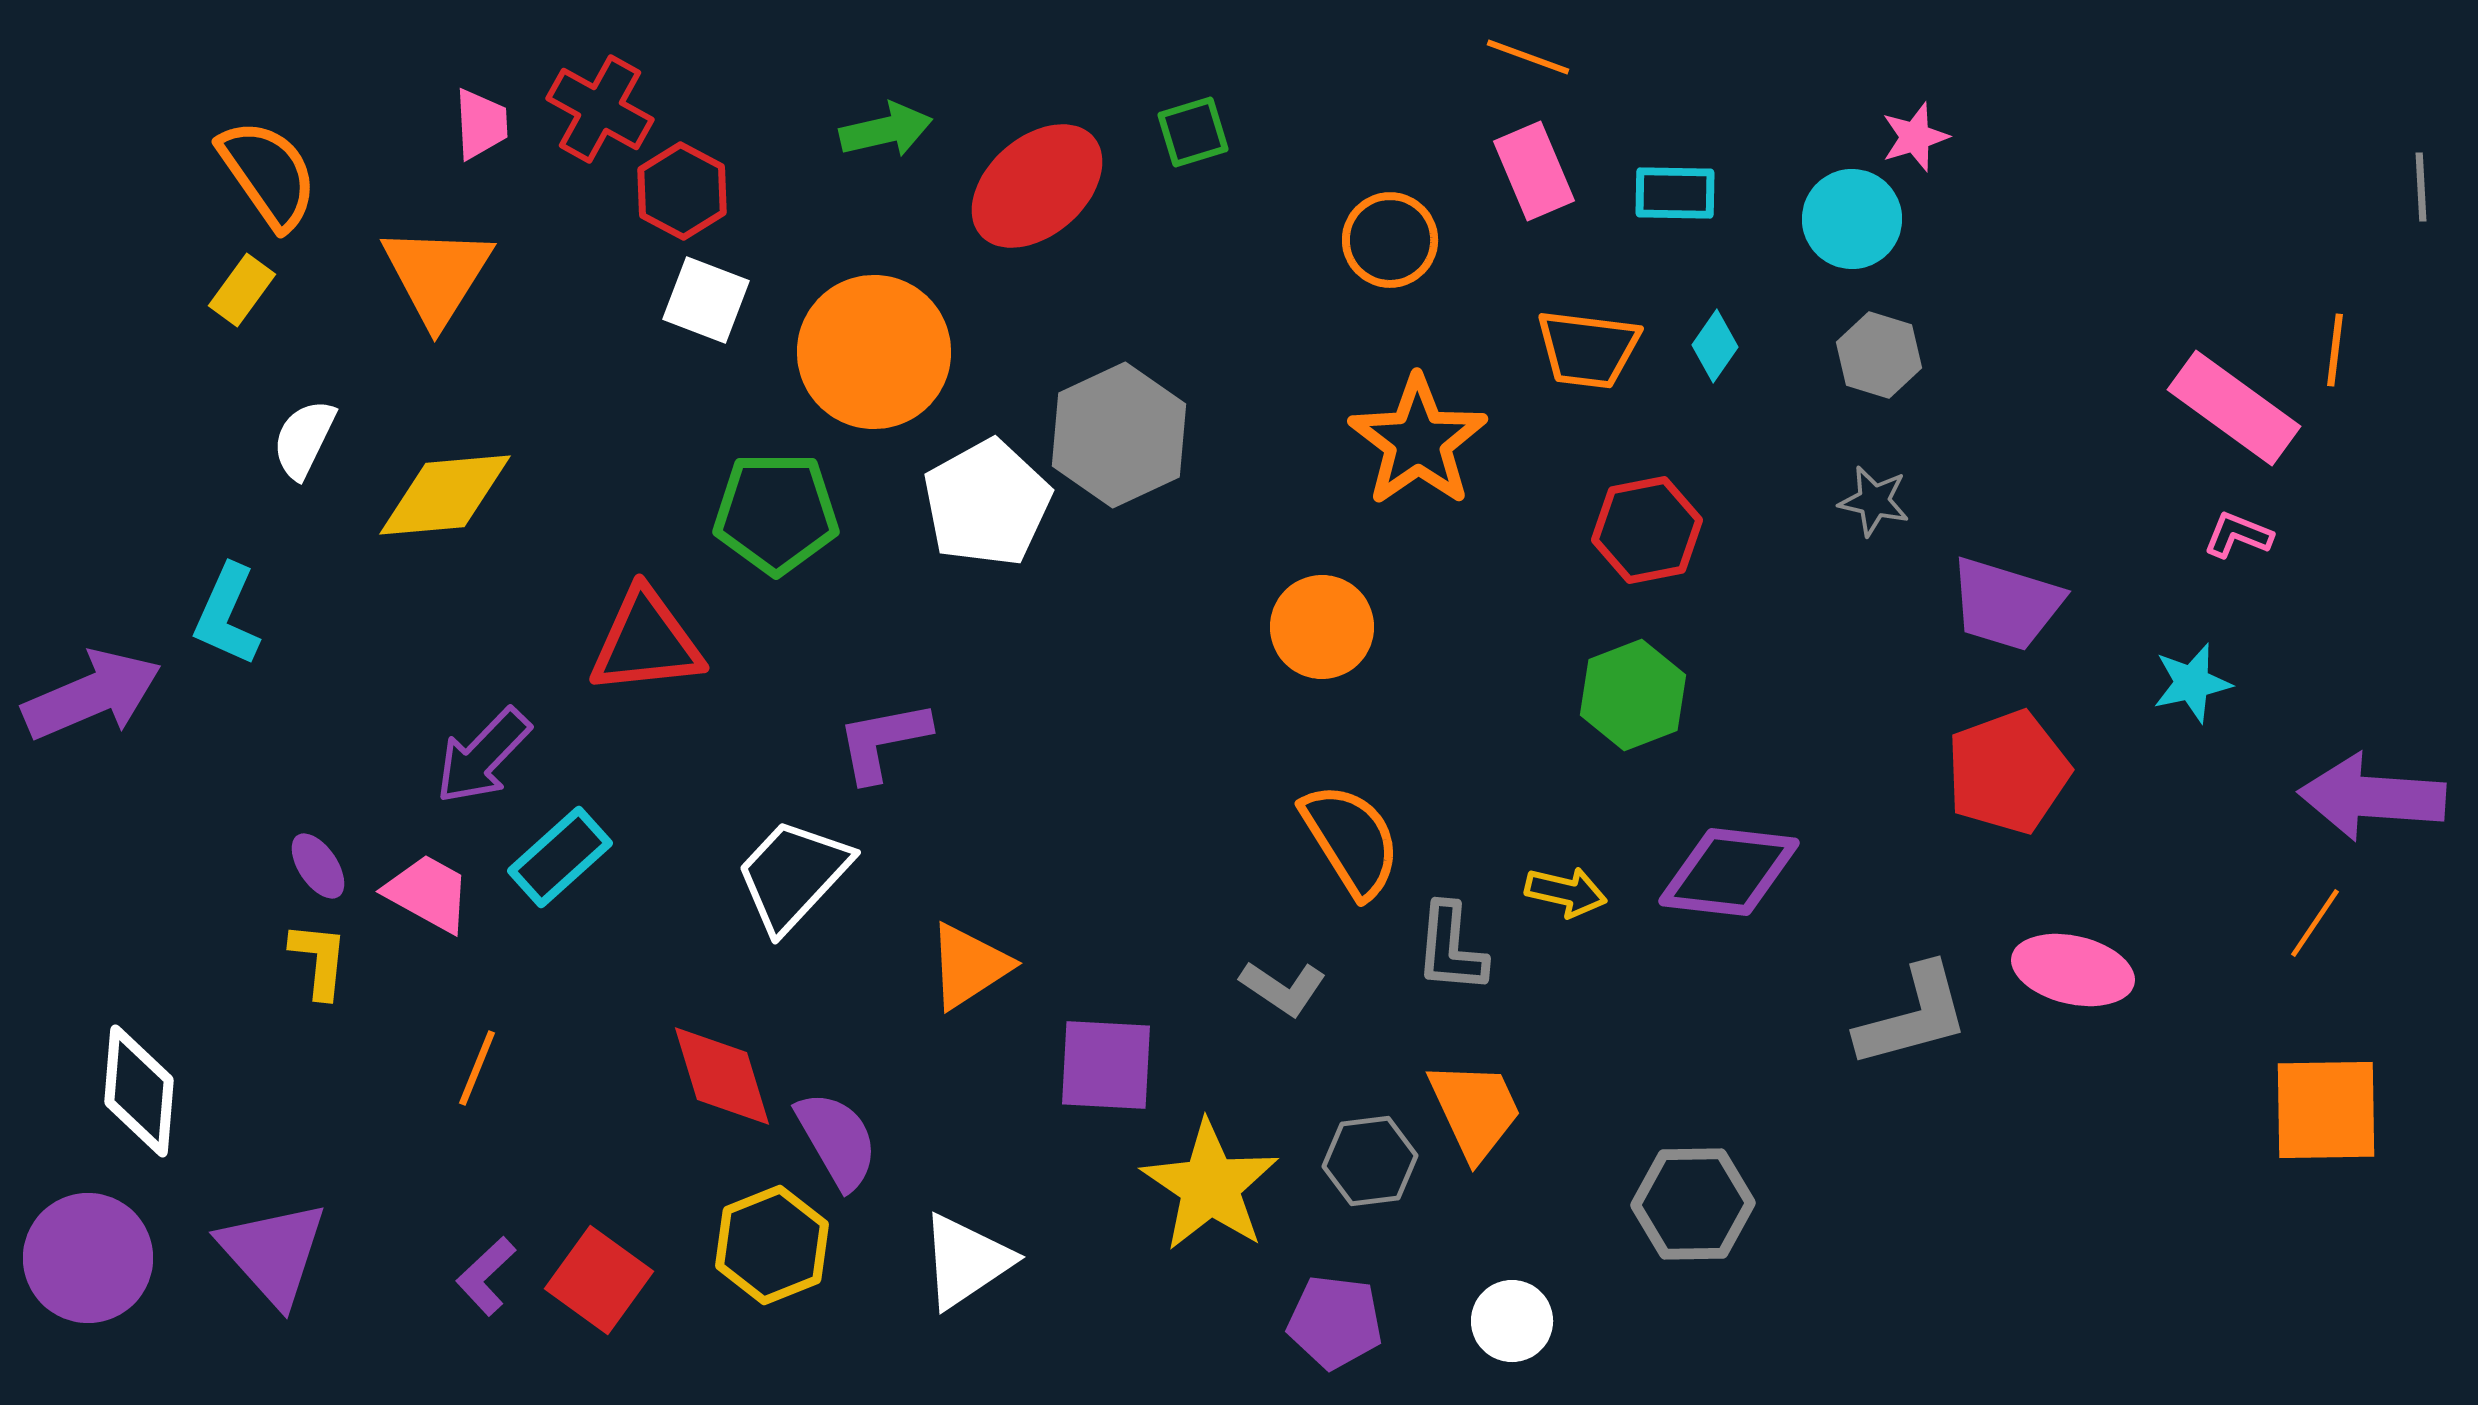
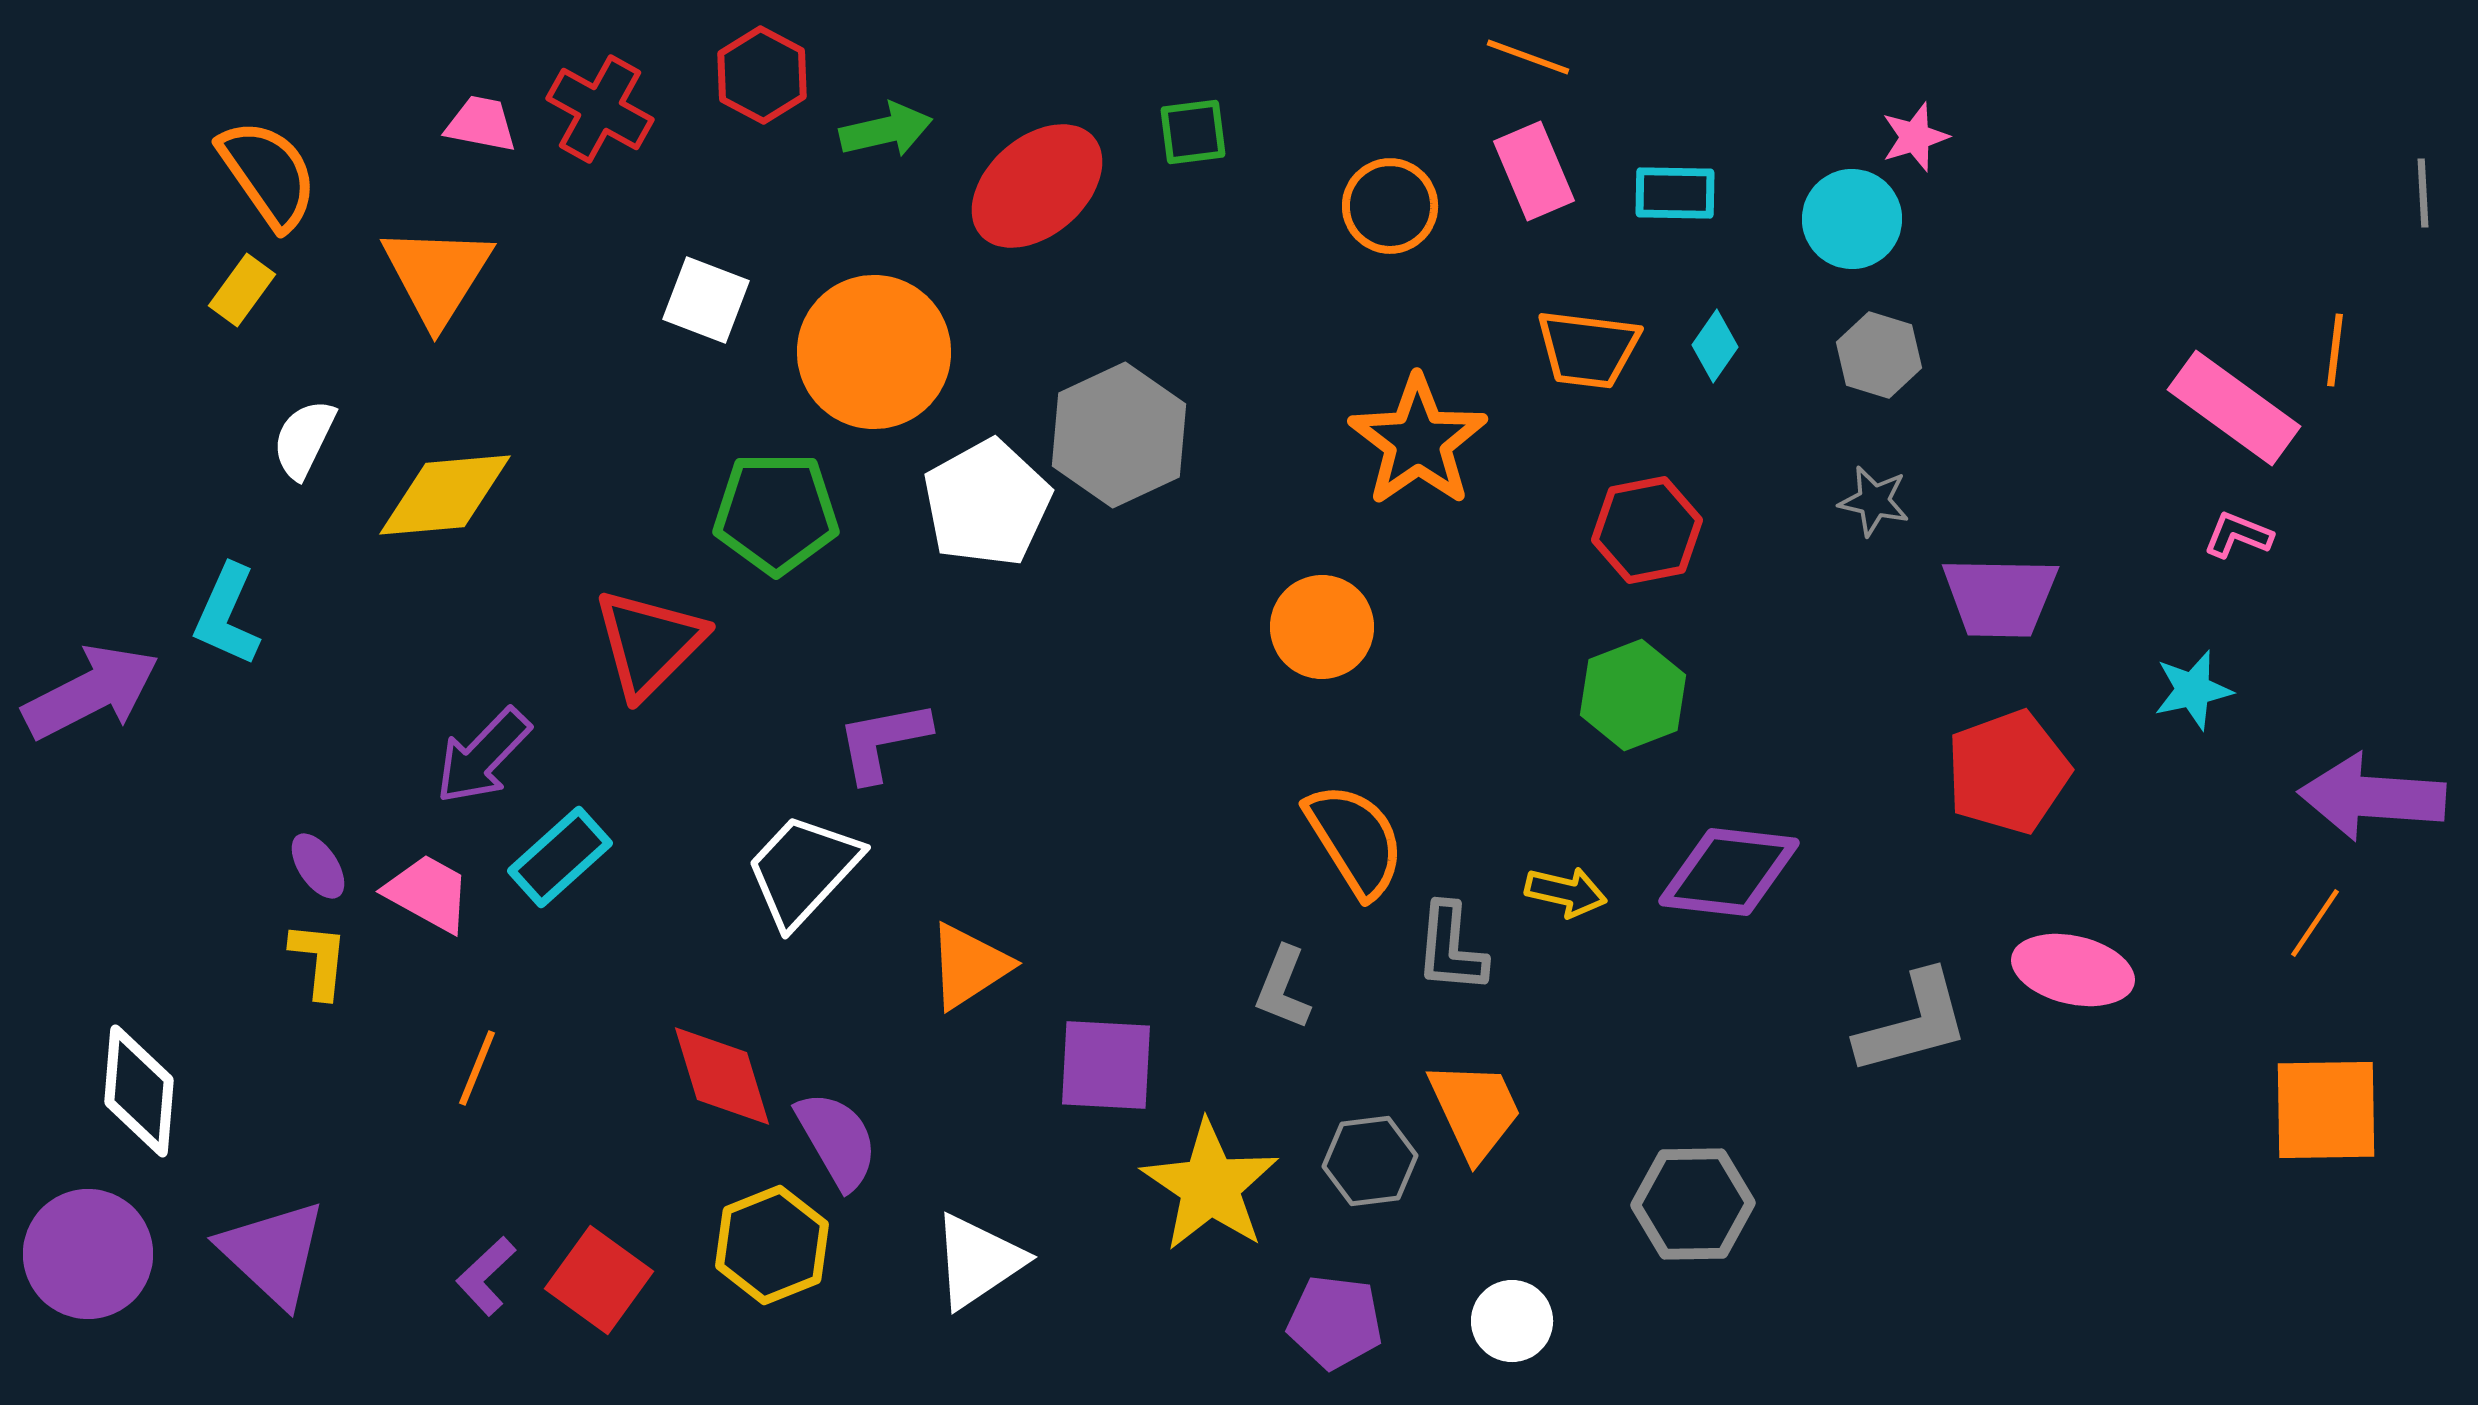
pink trapezoid at (481, 124): rotated 76 degrees counterclockwise
green square at (1193, 132): rotated 10 degrees clockwise
gray line at (2421, 187): moved 2 px right, 6 px down
red hexagon at (682, 191): moved 80 px right, 116 px up
orange circle at (1390, 240): moved 34 px up
purple trapezoid at (2006, 604): moved 6 px left, 7 px up; rotated 16 degrees counterclockwise
red triangle at (646, 642): moved 3 px right, 1 px down; rotated 39 degrees counterclockwise
cyan star at (2192, 683): moved 1 px right, 7 px down
purple arrow at (92, 695): moved 1 px left, 3 px up; rotated 4 degrees counterclockwise
orange semicircle at (1351, 840): moved 4 px right
white trapezoid at (793, 875): moved 10 px right, 5 px up
gray L-shape at (1283, 988): rotated 78 degrees clockwise
gray L-shape at (1913, 1016): moved 7 px down
purple triangle at (273, 1253): rotated 5 degrees counterclockwise
purple circle at (88, 1258): moved 4 px up
white triangle at (966, 1261): moved 12 px right
